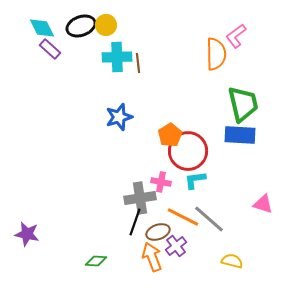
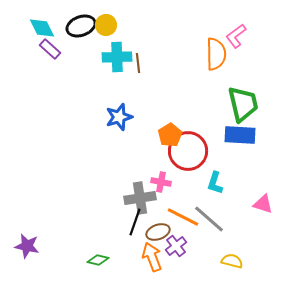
cyan L-shape: moved 20 px right, 3 px down; rotated 65 degrees counterclockwise
purple star: moved 12 px down
green diamond: moved 2 px right, 1 px up; rotated 10 degrees clockwise
